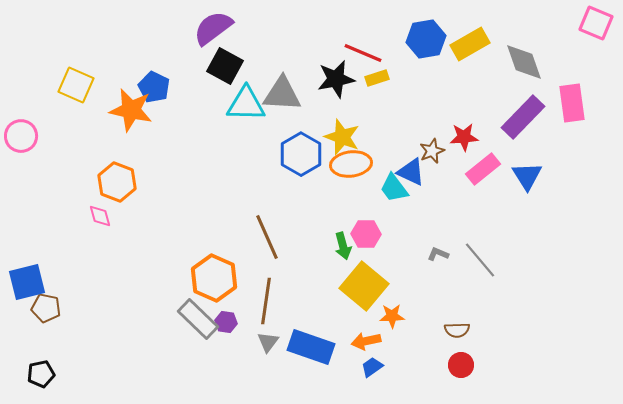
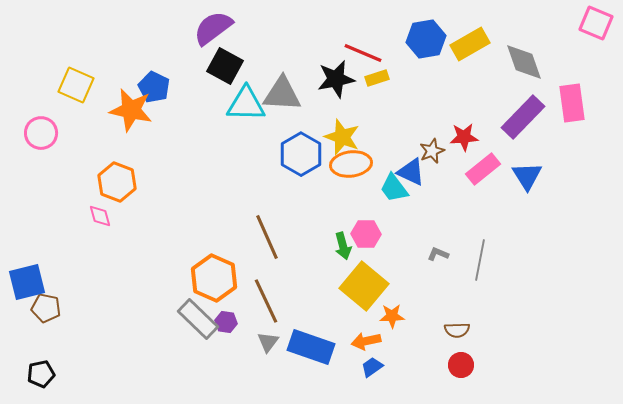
pink circle at (21, 136): moved 20 px right, 3 px up
gray line at (480, 260): rotated 51 degrees clockwise
brown line at (266, 301): rotated 33 degrees counterclockwise
